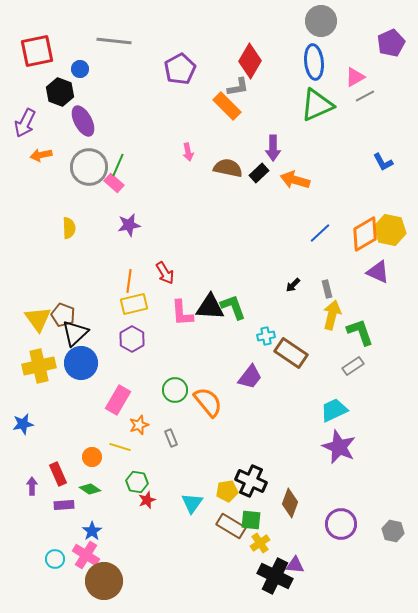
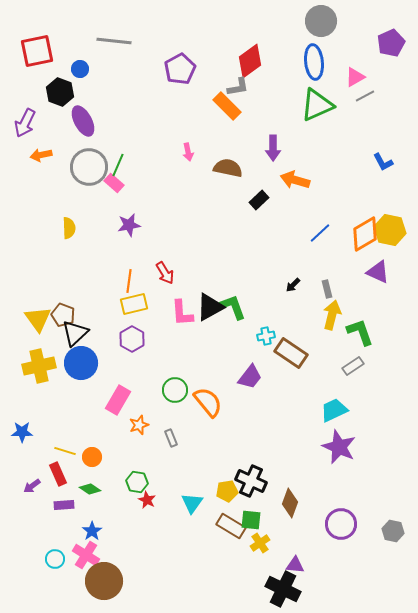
red diamond at (250, 61): rotated 24 degrees clockwise
black rectangle at (259, 173): moved 27 px down
black triangle at (210, 307): rotated 32 degrees counterclockwise
blue star at (23, 424): moved 1 px left, 8 px down; rotated 10 degrees clockwise
yellow line at (120, 447): moved 55 px left, 4 px down
purple arrow at (32, 486): rotated 126 degrees counterclockwise
red star at (147, 500): rotated 24 degrees counterclockwise
black cross at (275, 576): moved 8 px right, 13 px down
